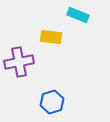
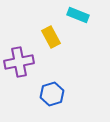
yellow rectangle: rotated 55 degrees clockwise
blue hexagon: moved 8 px up
